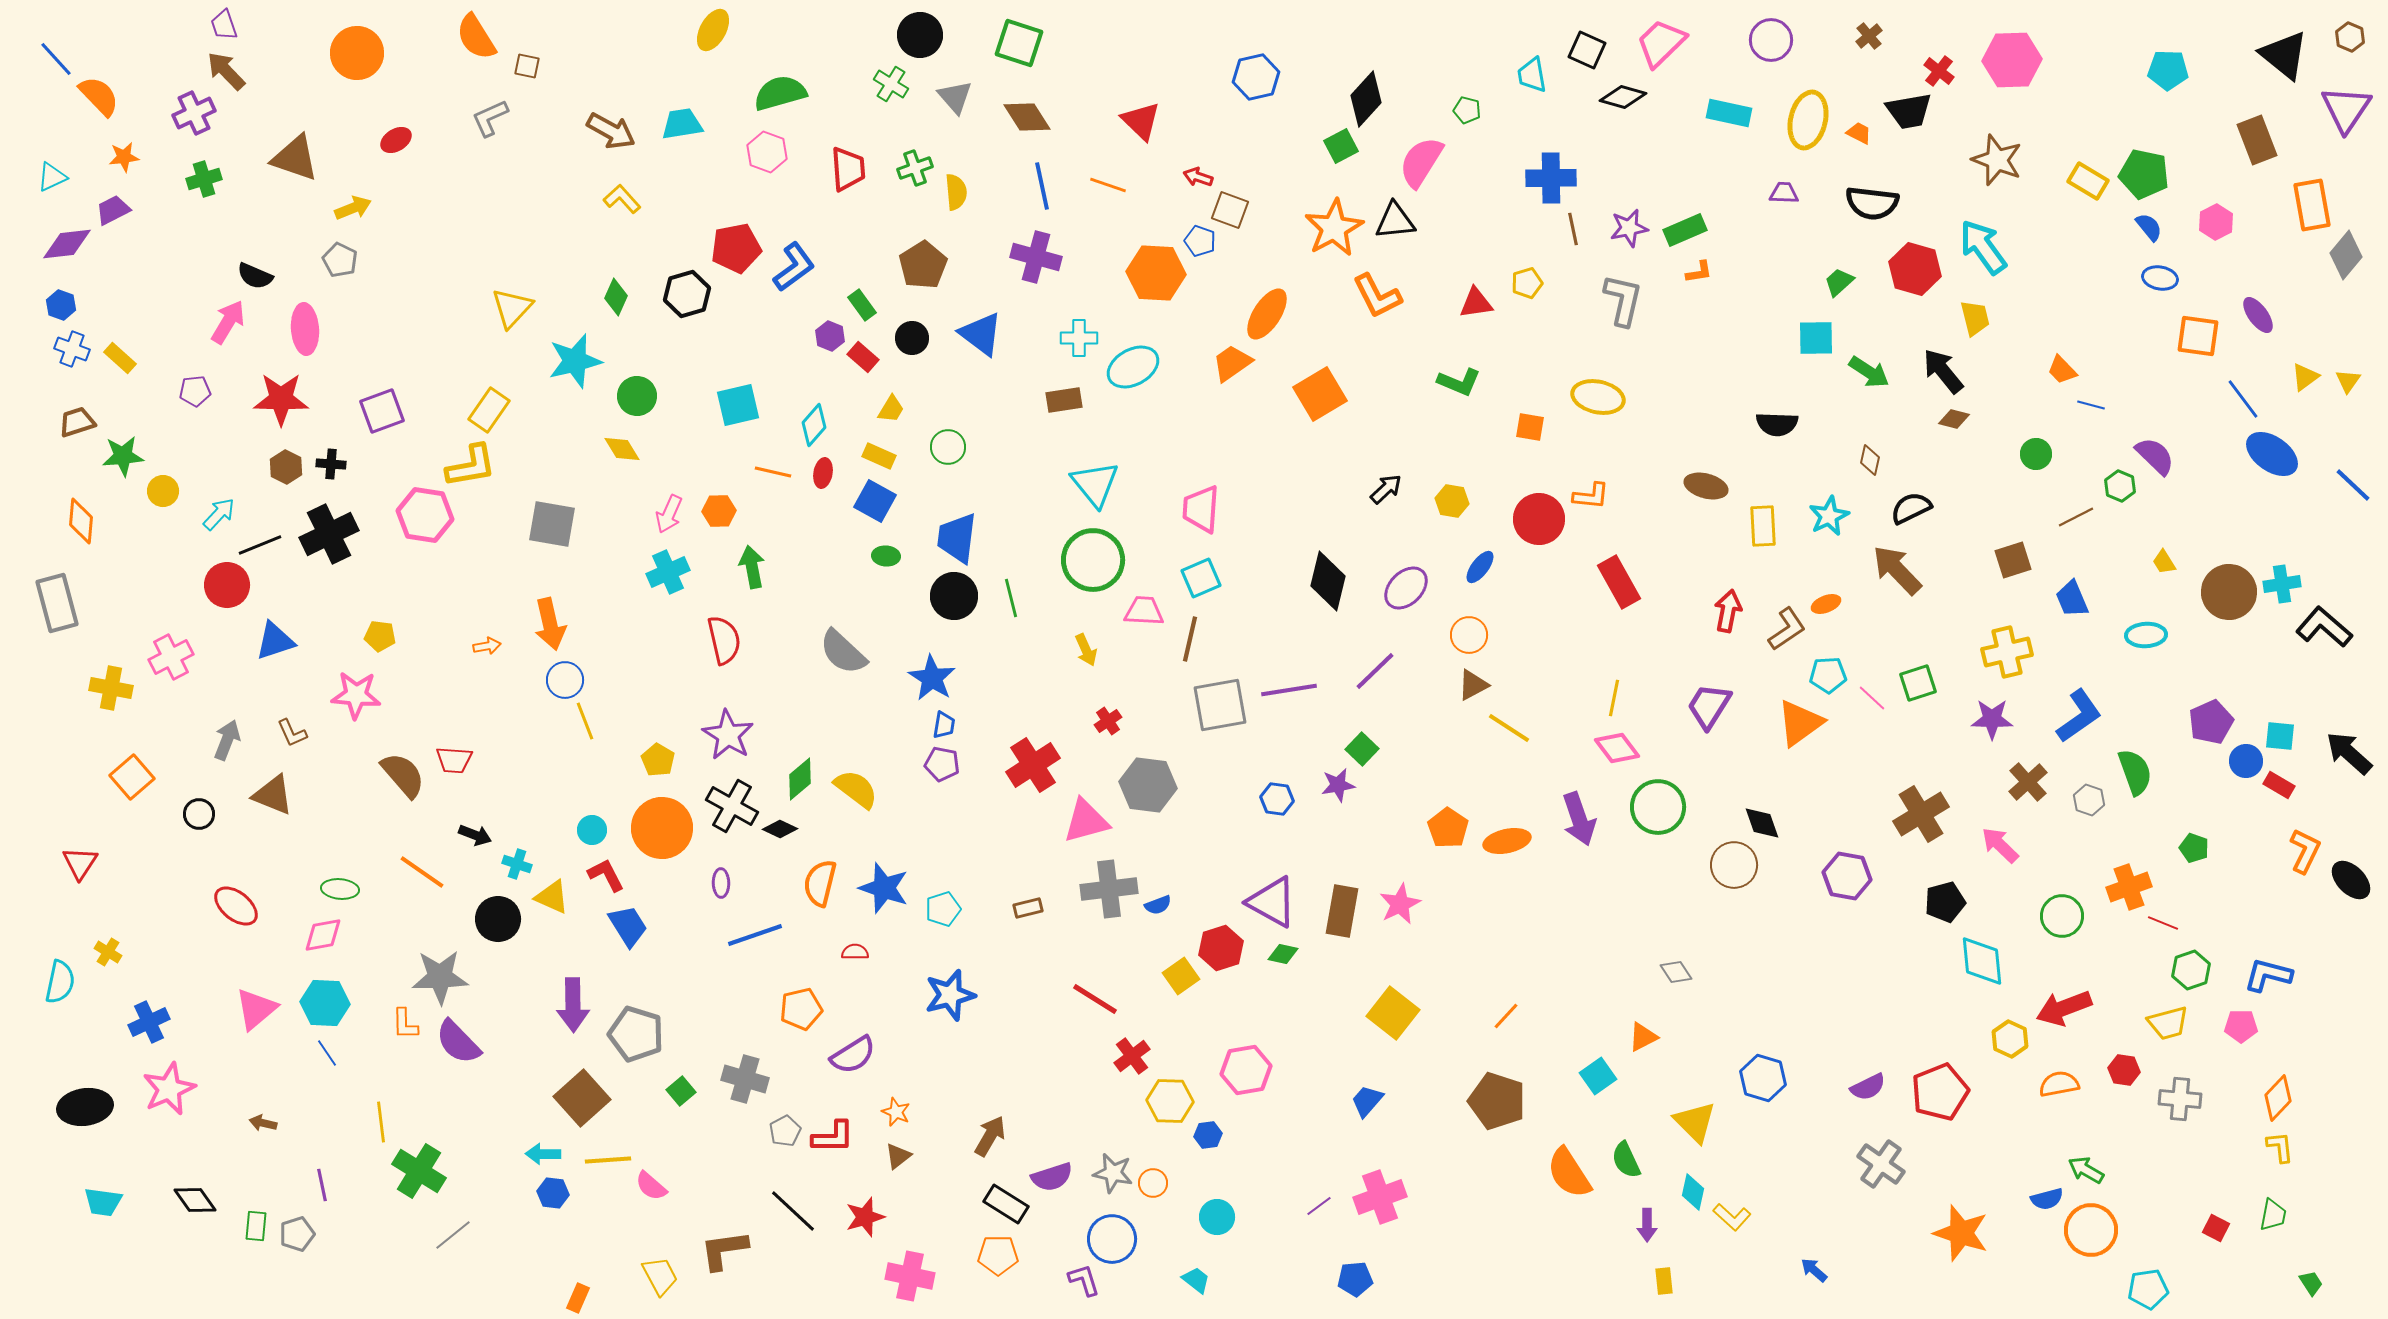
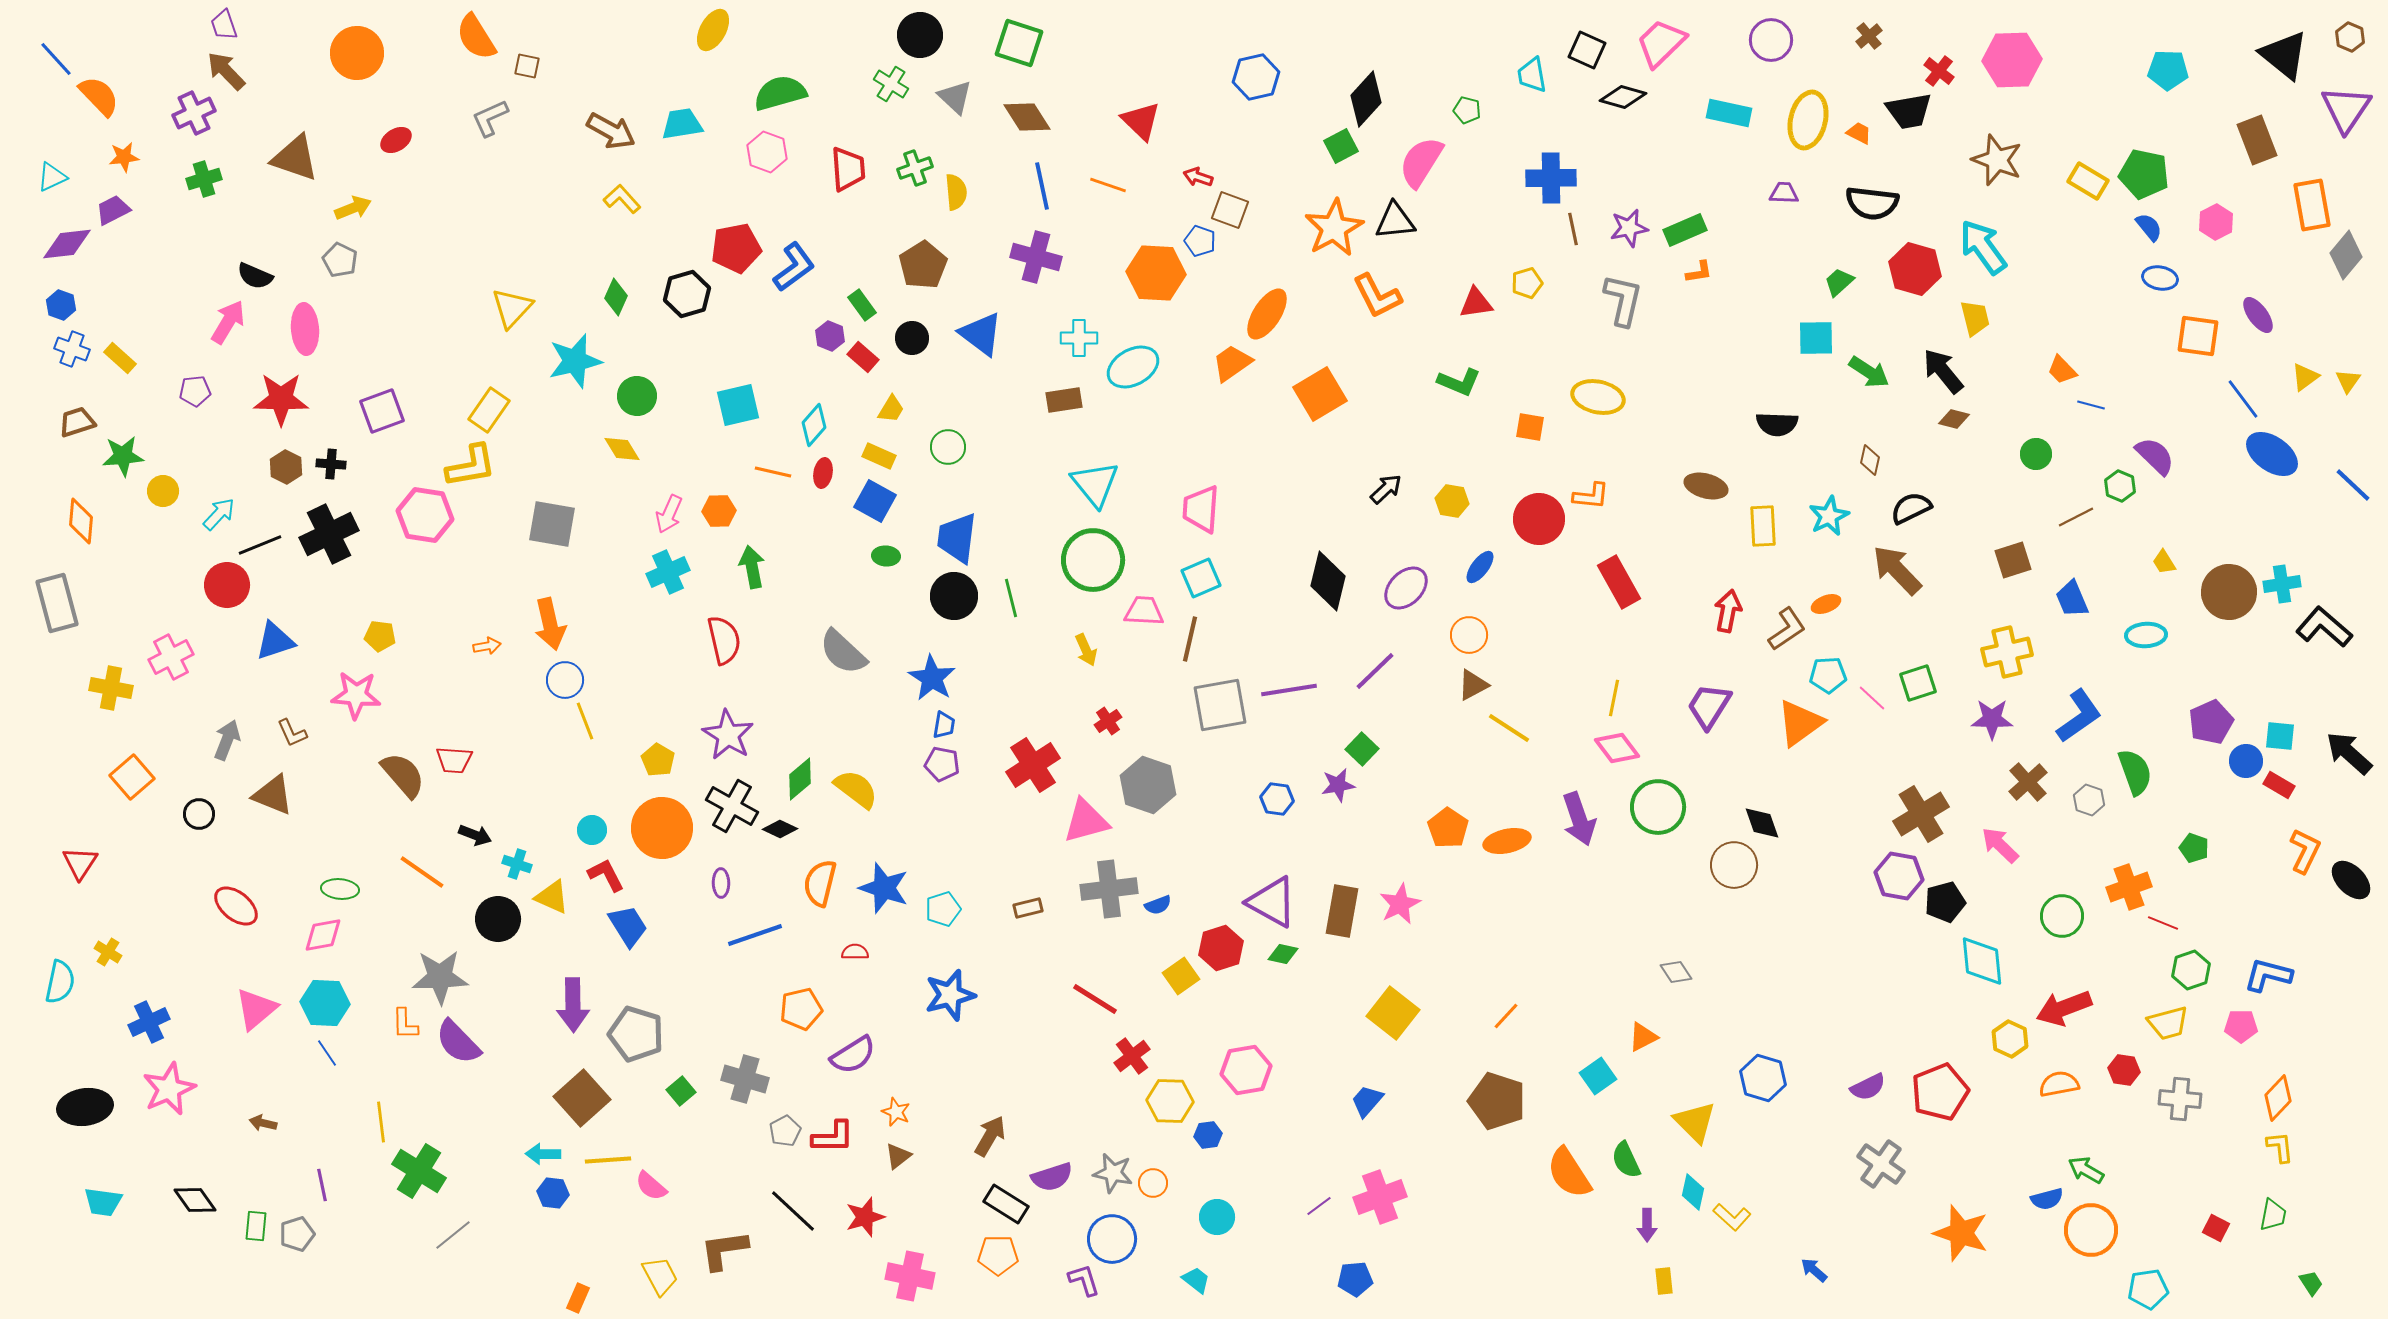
gray triangle at (955, 97): rotated 6 degrees counterclockwise
gray hexagon at (1148, 785): rotated 12 degrees clockwise
purple hexagon at (1847, 876): moved 52 px right
